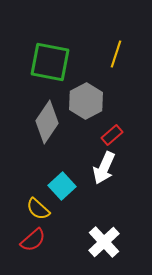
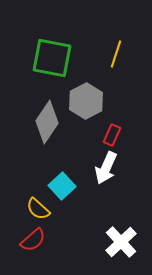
green square: moved 2 px right, 4 px up
red rectangle: rotated 25 degrees counterclockwise
white arrow: moved 2 px right
white cross: moved 17 px right
